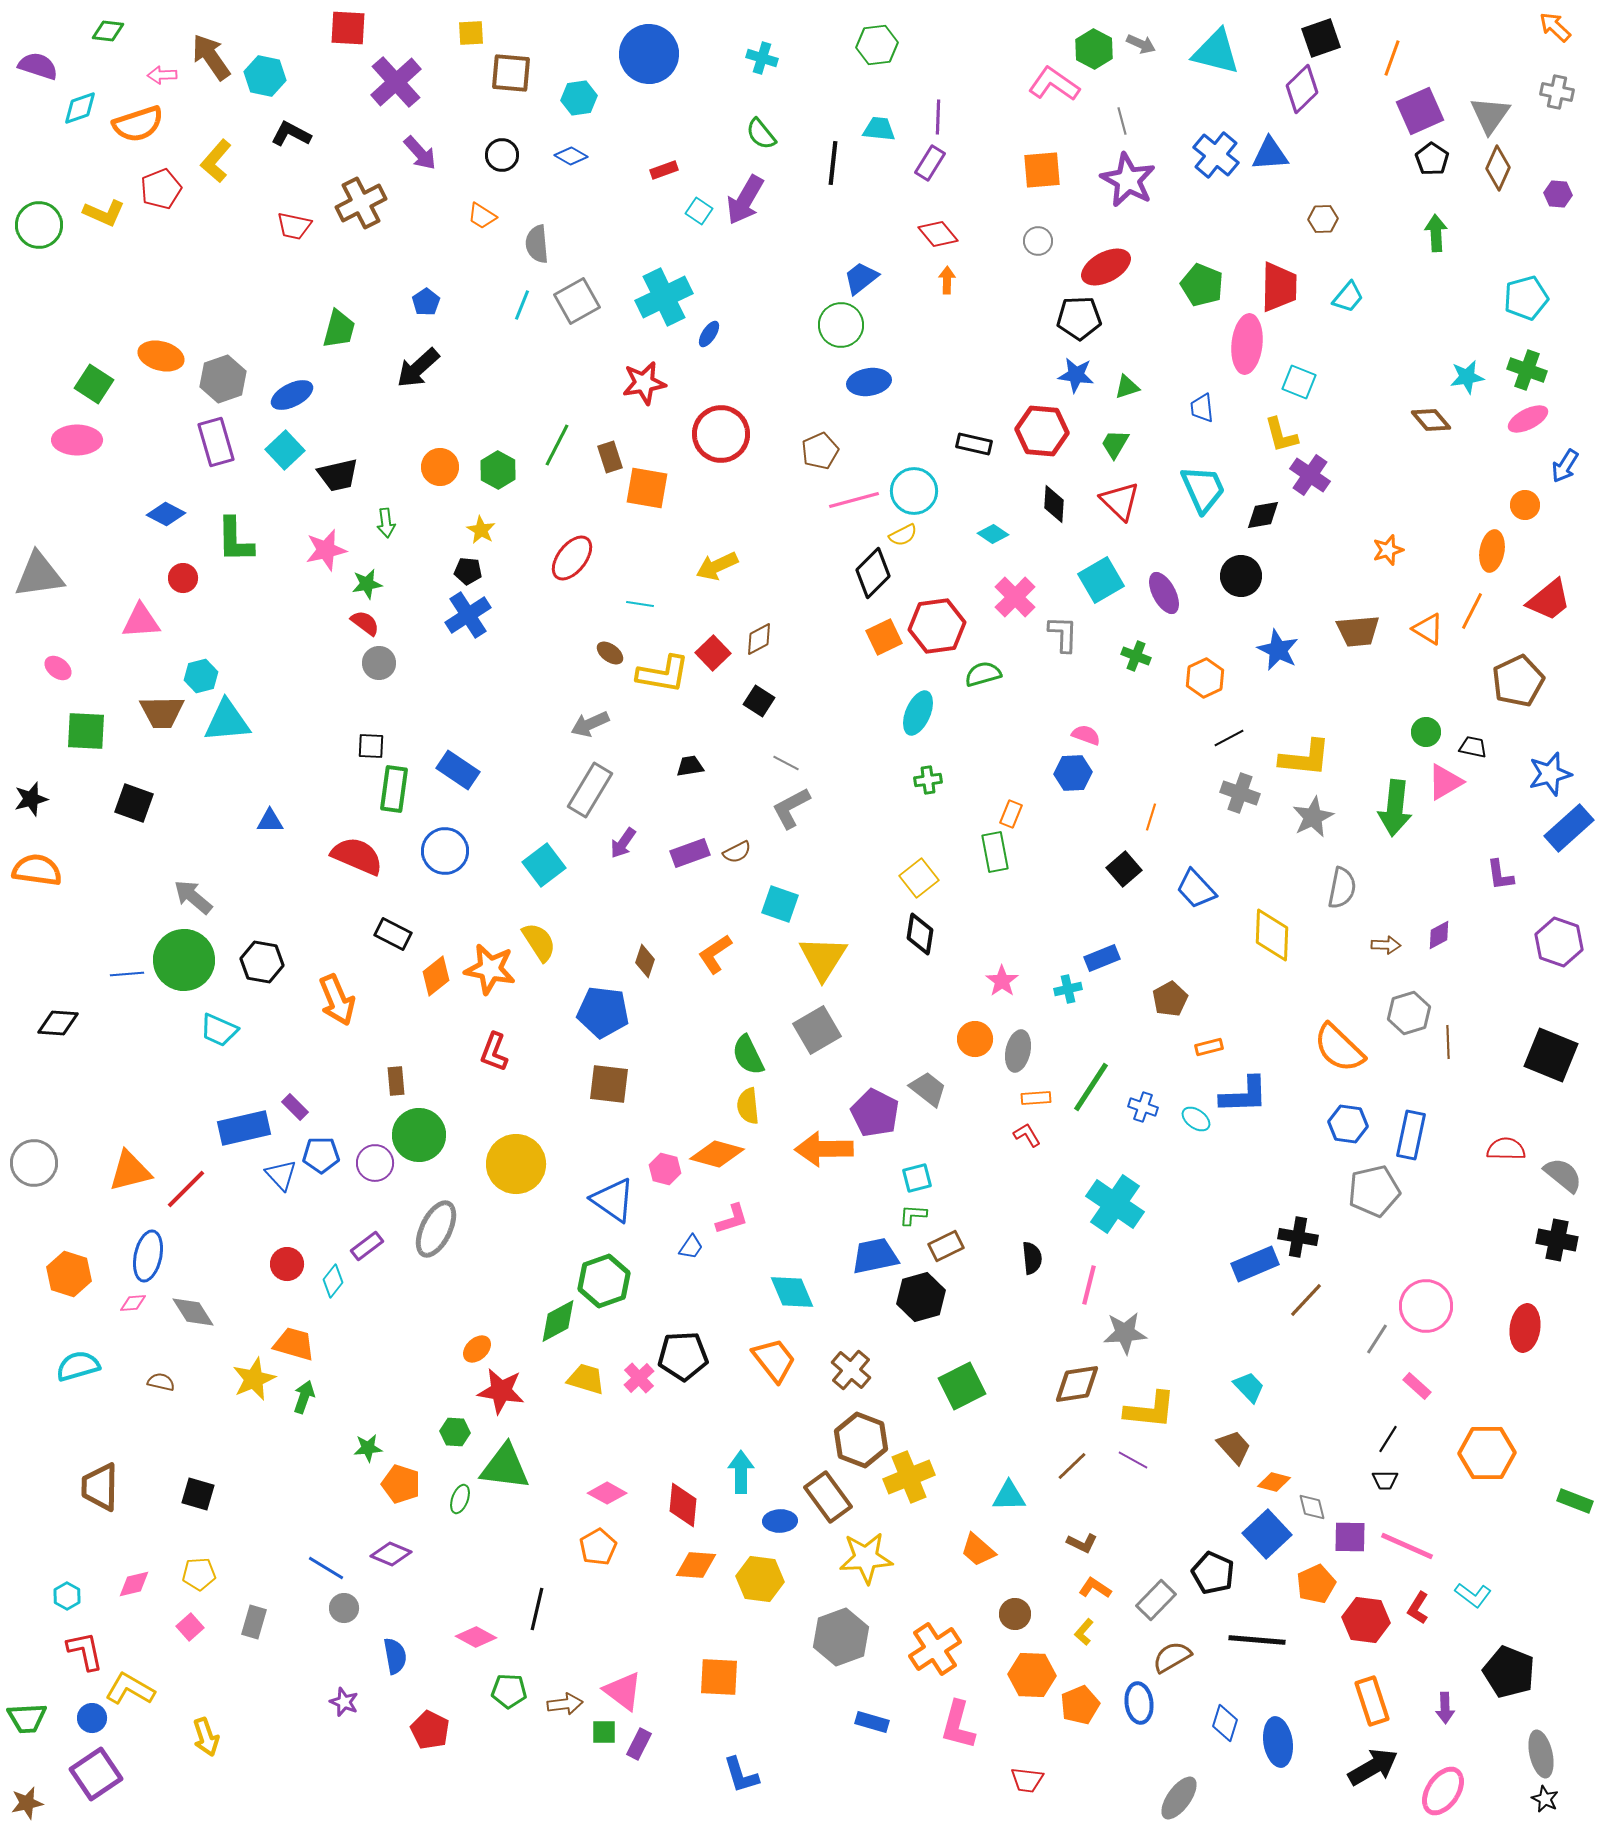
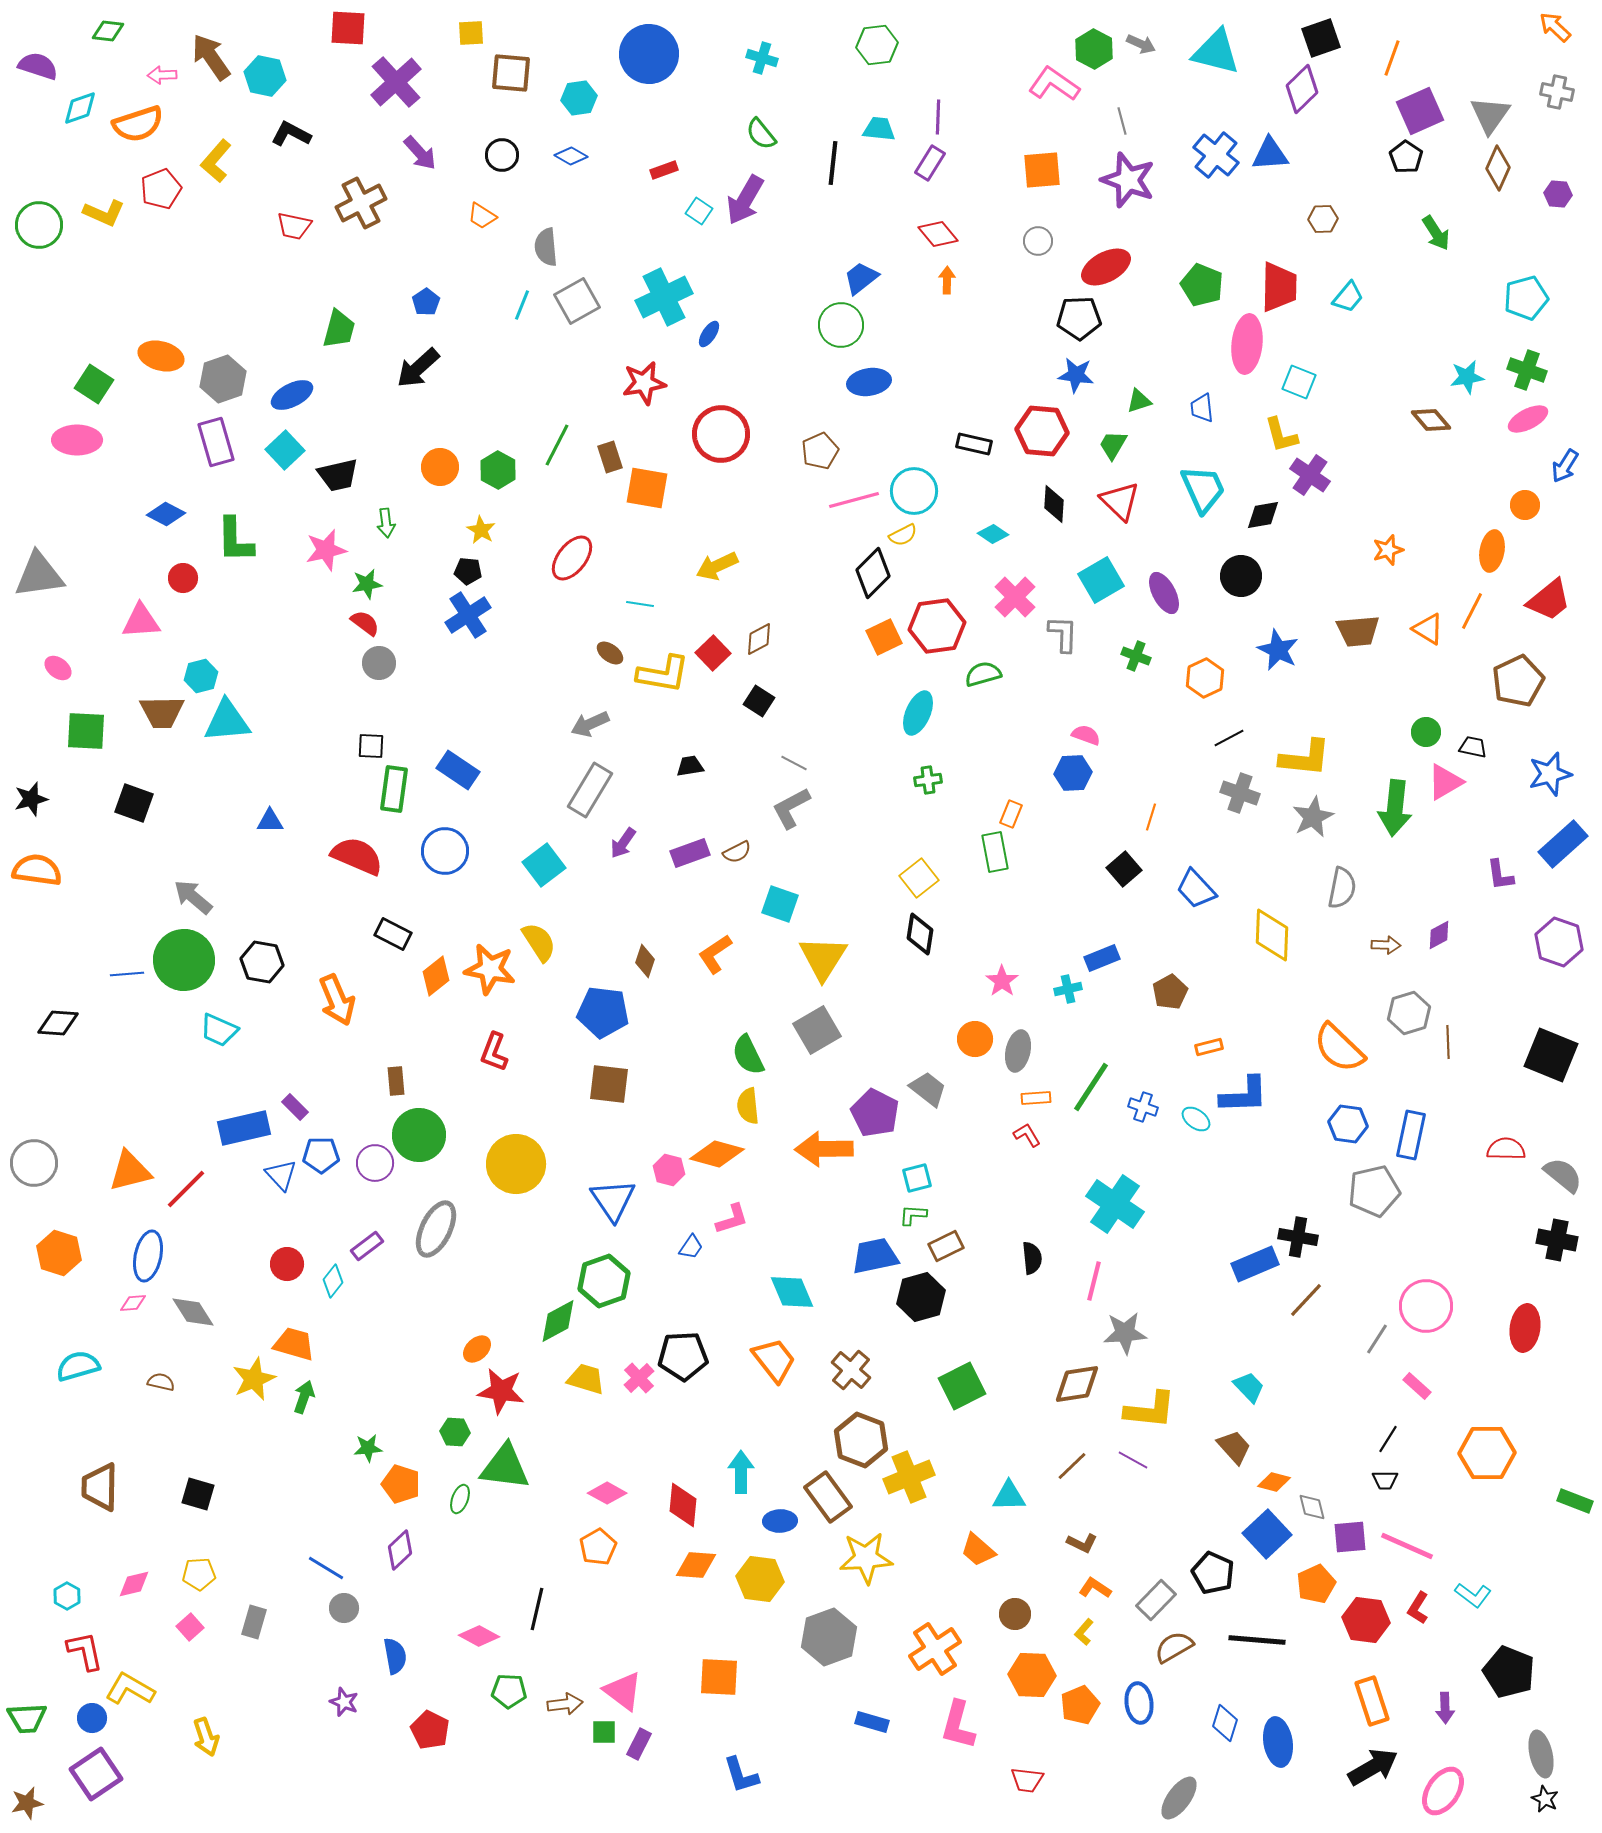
black pentagon at (1432, 159): moved 26 px left, 2 px up
purple star at (1128, 180): rotated 8 degrees counterclockwise
green arrow at (1436, 233): rotated 150 degrees clockwise
gray semicircle at (537, 244): moved 9 px right, 3 px down
green triangle at (1127, 387): moved 12 px right, 14 px down
green trapezoid at (1115, 444): moved 2 px left, 1 px down
gray line at (786, 763): moved 8 px right
blue rectangle at (1569, 828): moved 6 px left, 16 px down
brown pentagon at (1170, 999): moved 7 px up
pink hexagon at (665, 1169): moved 4 px right, 1 px down
blue triangle at (613, 1200): rotated 21 degrees clockwise
orange hexagon at (69, 1274): moved 10 px left, 21 px up
pink line at (1089, 1285): moved 5 px right, 4 px up
purple square at (1350, 1537): rotated 6 degrees counterclockwise
purple diamond at (391, 1554): moved 9 px right, 4 px up; rotated 66 degrees counterclockwise
pink diamond at (476, 1637): moved 3 px right, 1 px up
gray hexagon at (841, 1637): moved 12 px left
brown semicircle at (1172, 1657): moved 2 px right, 10 px up
